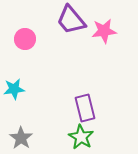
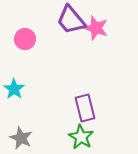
pink star: moved 8 px left, 3 px up; rotated 25 degrees clockwise
cyan star: rotated 30 degrees counterclockwise
gray star: rotated 10 degrees counterclockwise
